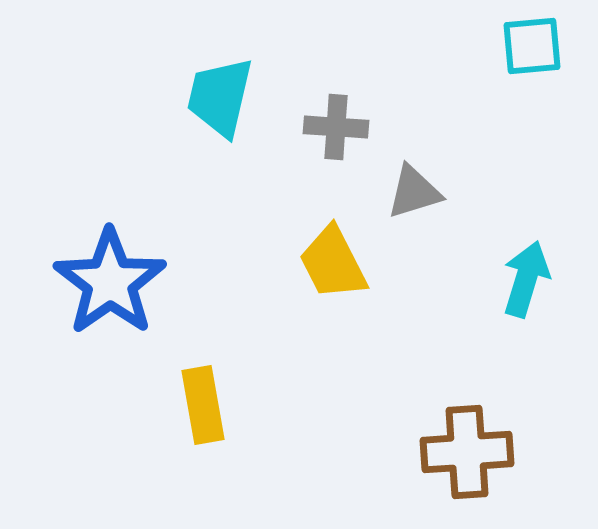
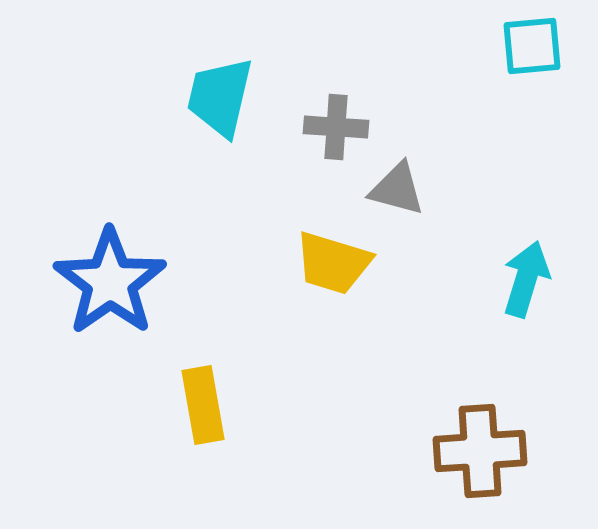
gray triangle: moved 17 px left, 3 px up; rotated 32 degrees clockwise
yellow trapezoid: rotated 46 degrees counterclockwise
brown cross: moved 13 px right, 1 px up
